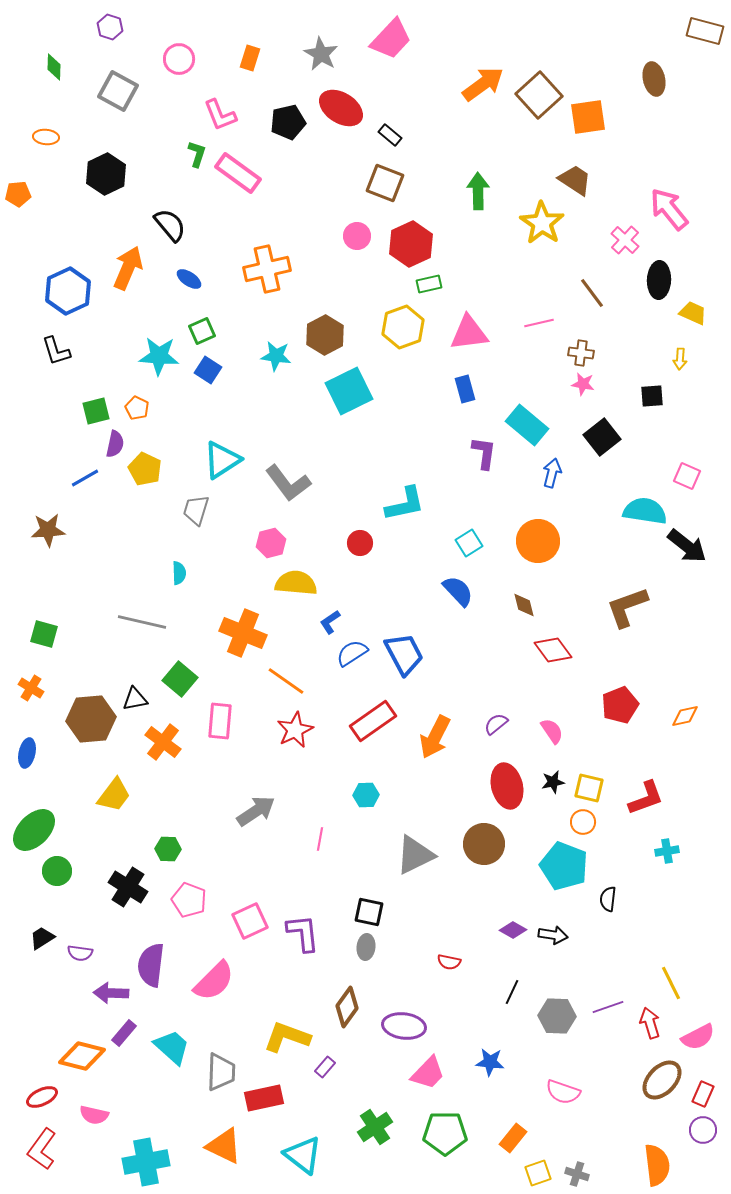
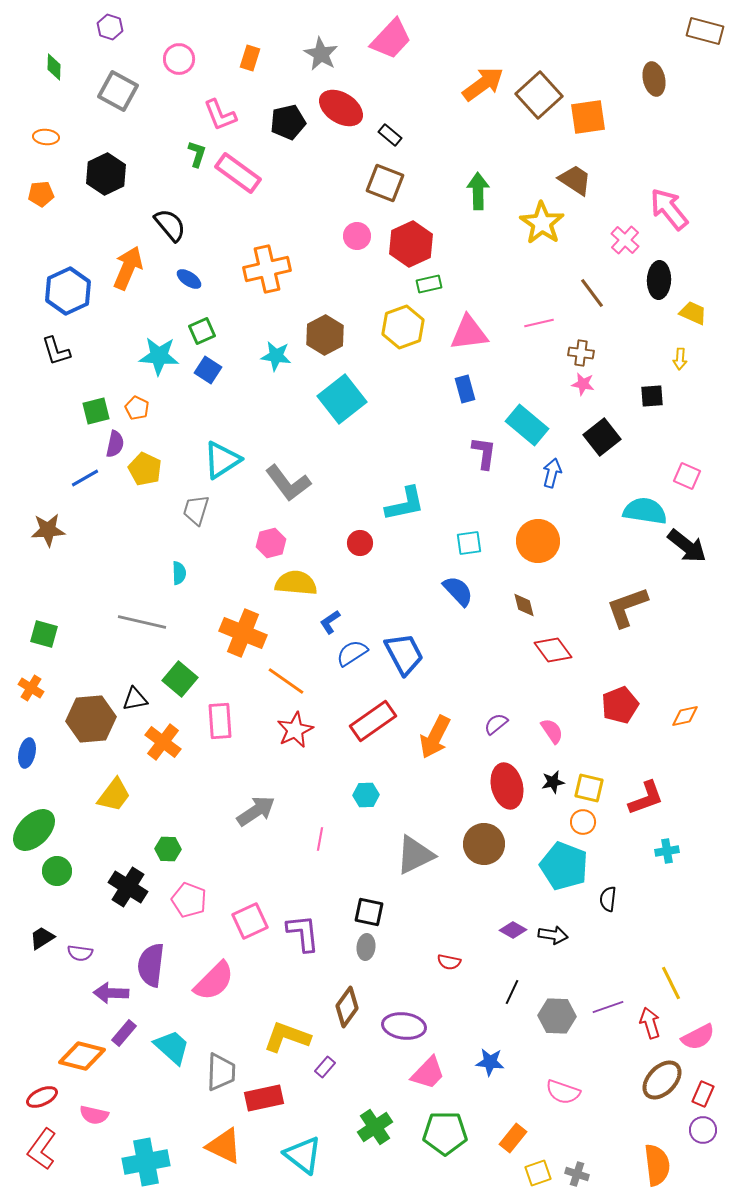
orange pentagon at (18, 194): moved 23 px right
cyan square at (349, 391): moved 7 px left, 8 px down; rotated 12 degrees counterclockwise
cyan square at (469, 543): rotated 24 degrees clockwise
pink rectangle at (220, 721): rotated 9 degrees counterclockwise
